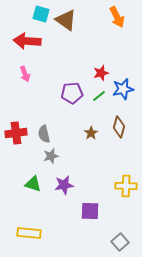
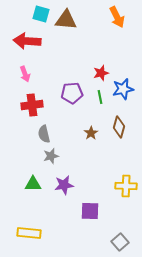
brown triangle: rotated 30 degrees counterclockwise
green line: moved 1 px right, 1 px down; rotated 64 degrees counterclockwise
red cross: moved 16 px right, 28 px up
green triangle: rotated 18 degrees counterclockwise
